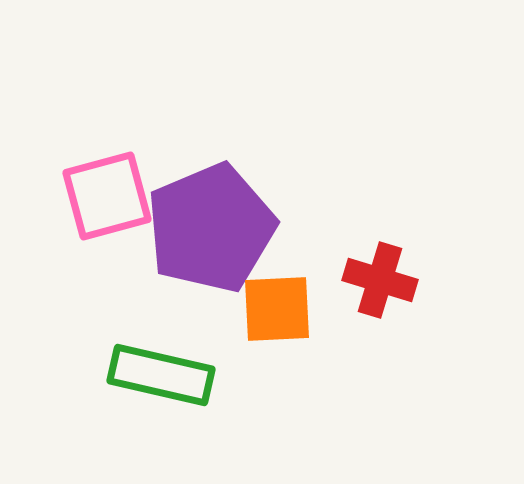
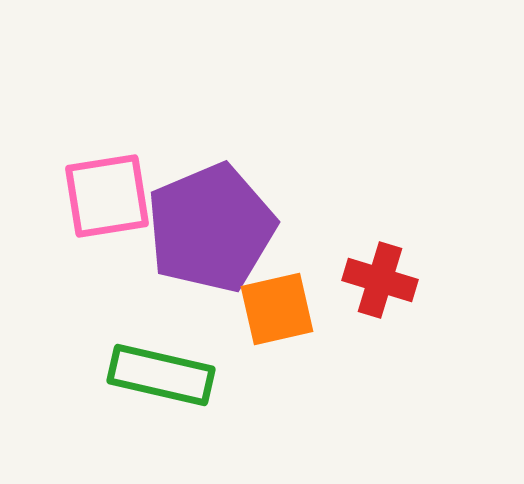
pink square: rotated 6 degrees clockwise
orange square: rotated 10 degrees counterclockwise
